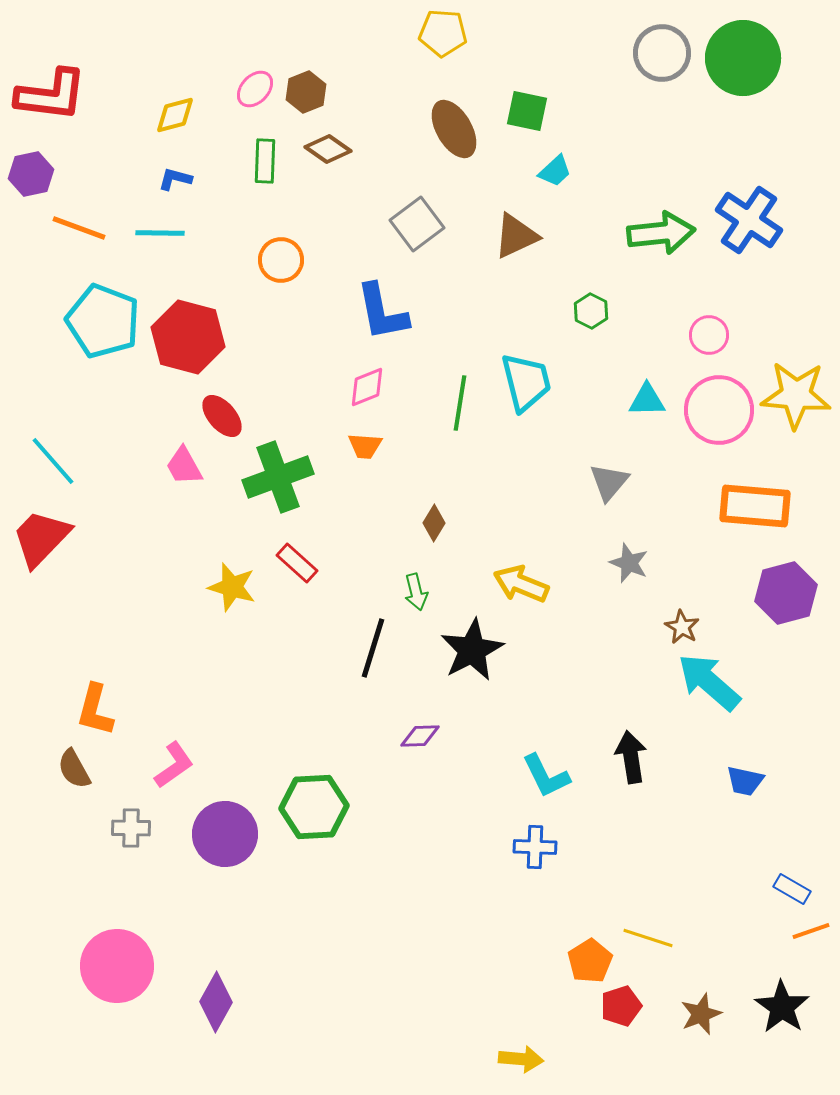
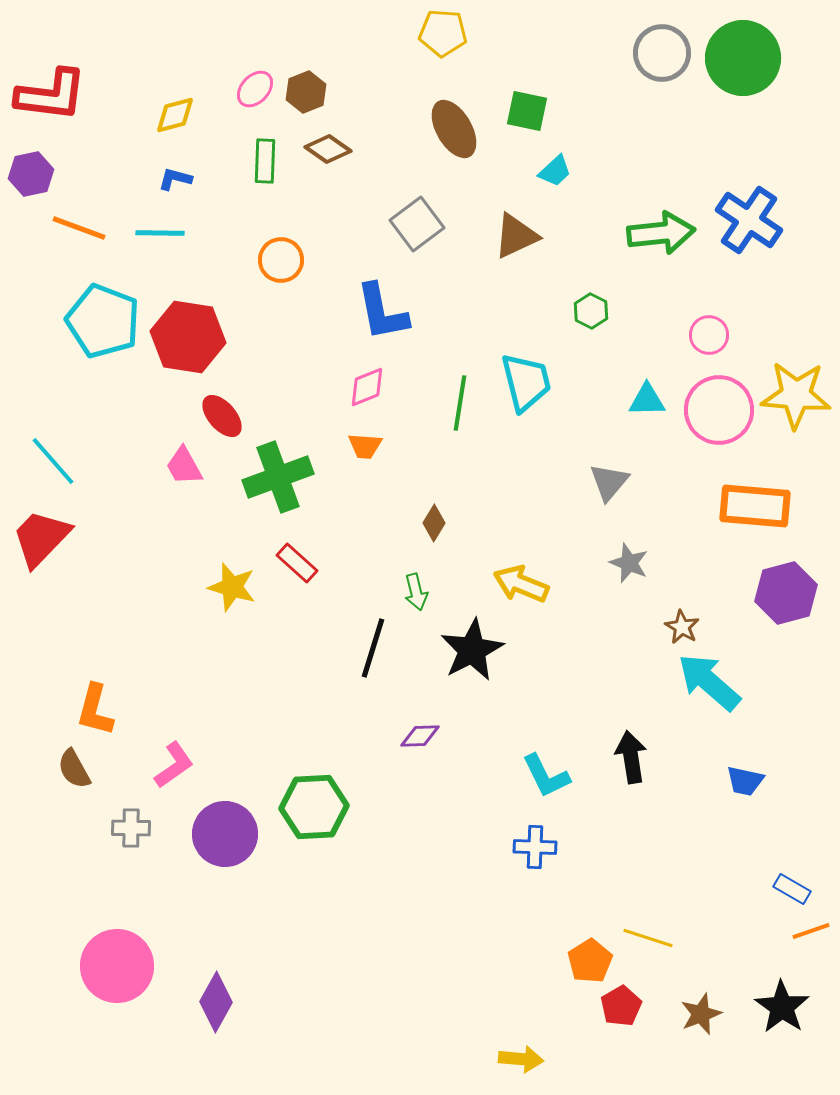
red hexagon at (188, 337): rotated 6 degrees counterclockwise
red pentagon at (621, 1006): rotated 12 degrees counterclockwise
